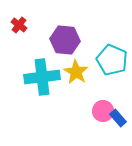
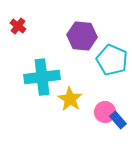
red cross: moved 1 px left, 1 px down
purple hexagon: moved 17 px right, 4 px up
yellow star: moved 6 px left, 27 px down
pink circle: moved 2 px right, 1 px down
blue rectangle: moved 2 px down
